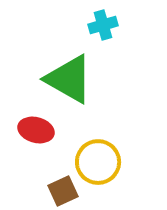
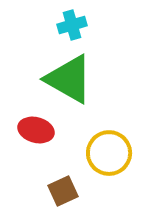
cyan cross: moved 31 px left
yellow circle: moved 11 px right, 9 px up
